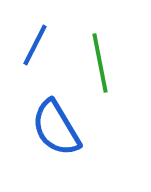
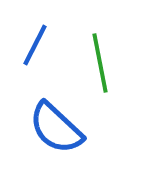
blue semicircle: rotated 16 degrees counterclockwise
